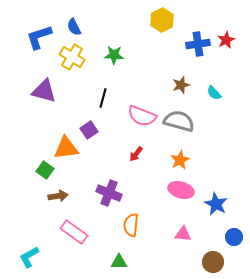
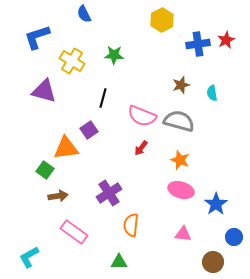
blue semicircle: moved 10 px right, 13 px up
blue L-shape: moved 2 px left
yellow cross: moved 4 px down
cyan semicircle: moved 2 px left; rotated 35 degrees clockwise
red arrow: moved 5 px right, 6 px up
orange star: rotated 24 degrees counterclockwise
purple cross: rotated 35 degrees clockwise
blue star: rotated 10 degrees clockwise
